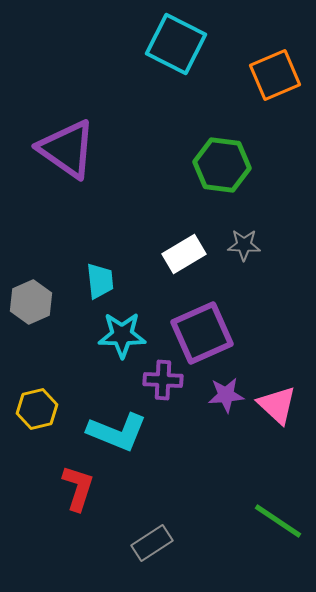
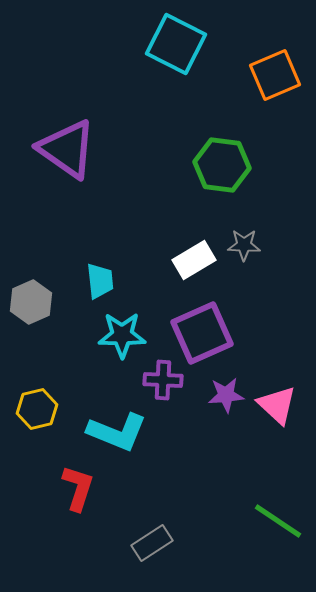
white rectangle: moved 10 px right, 6 px down
